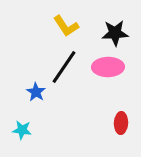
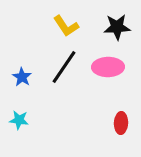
black star: moved 2 px right, 6 px up
blue star: moved 14 px left, 15 px up
cyan star: moved 3 px left, 10 px up
